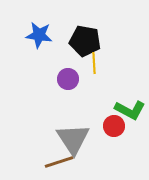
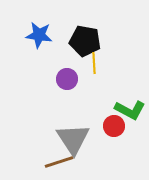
purple circle: moved 1 px left
